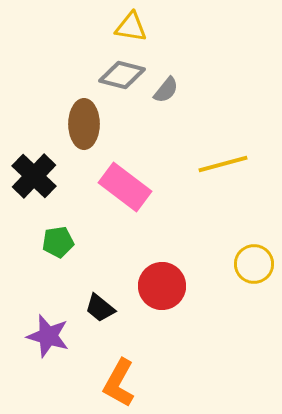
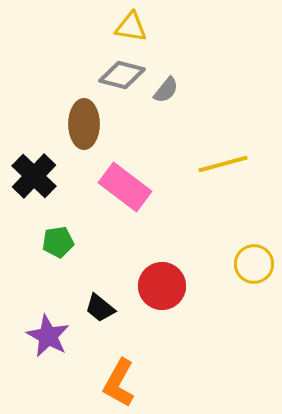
purple star: rotated 12 degrees clockwise
